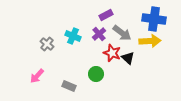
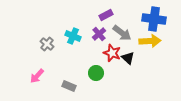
green circle: moved 1 px up
